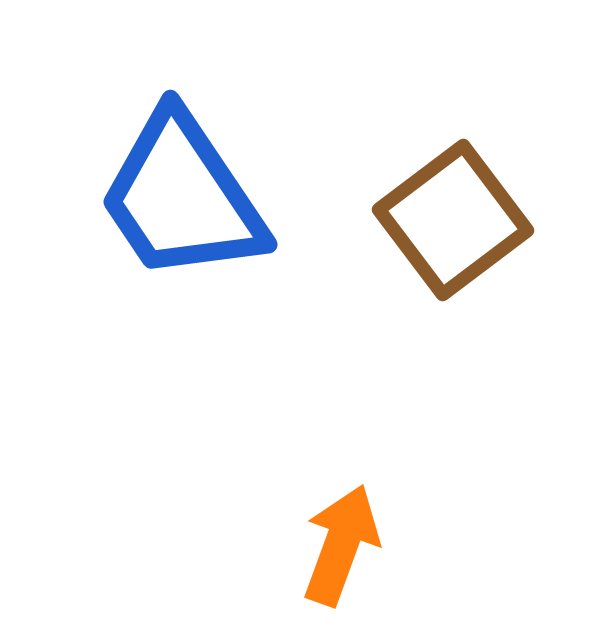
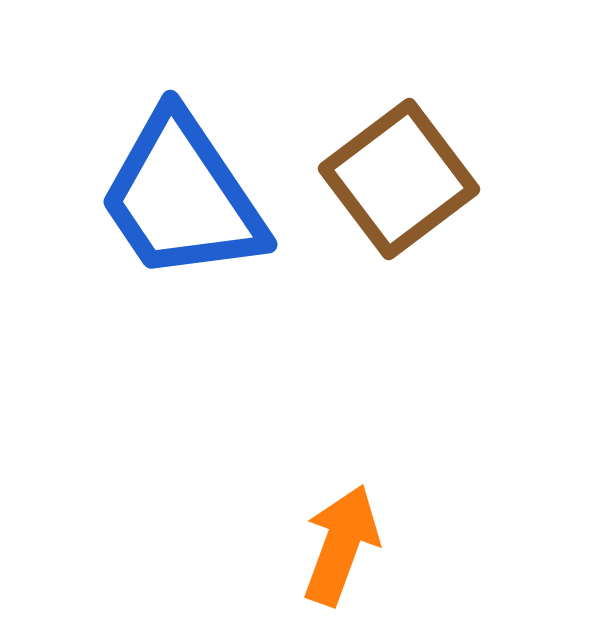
brown square: moved 54 px left, 41 px up
